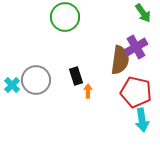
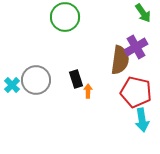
black rectangle: moved 3 px down
